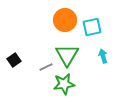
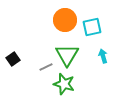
black square: moved 1 px left, 1 px up
green star: rotated 25 degrees clockwise
